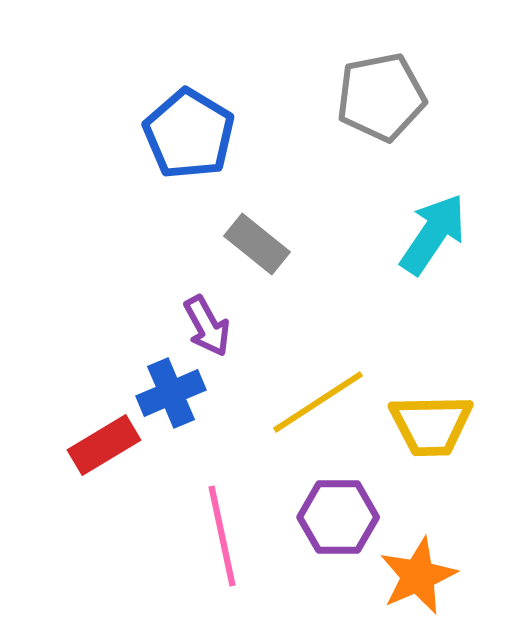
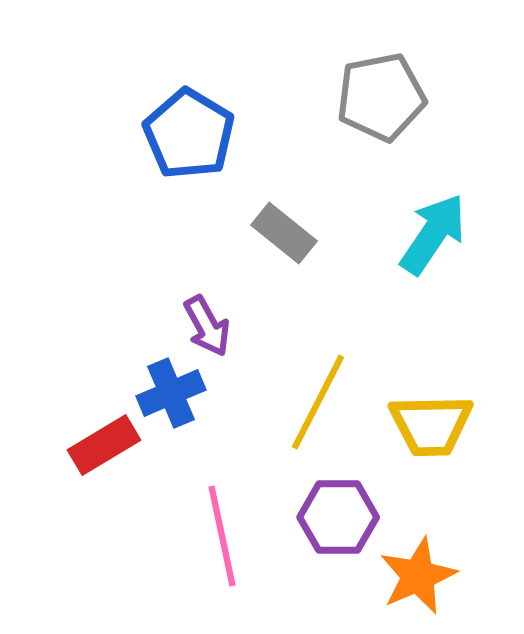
gray rectangle: moved 27 px right, 11 px up
yellow line: rotated 30 degrees counterclockwise
